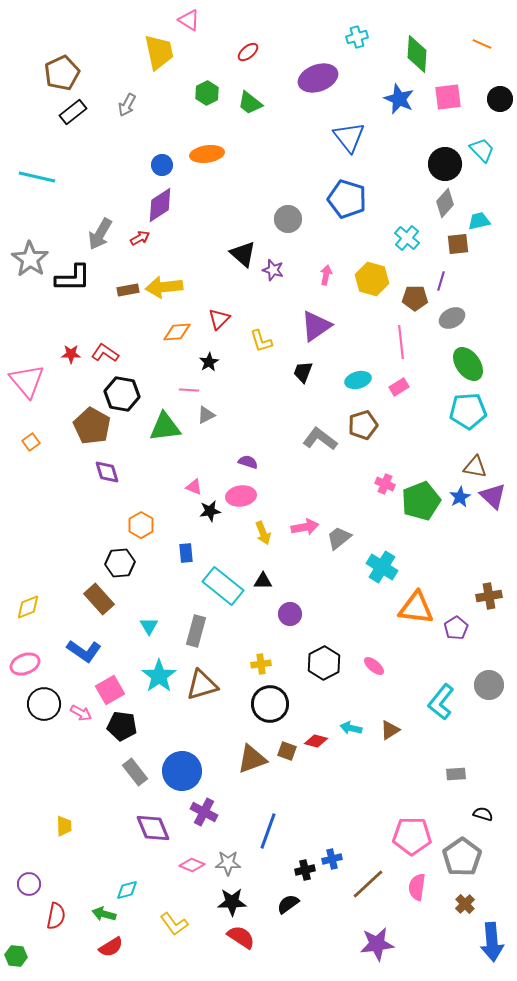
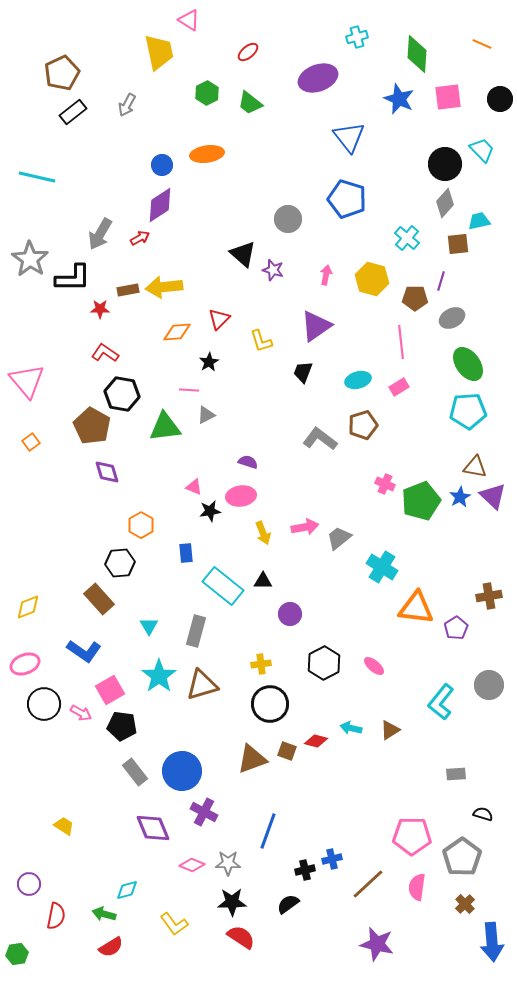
red star at (71, 354): moved 29 px right, 45 px up
yellow trapezoid at (64, 826): rotated 55 degrees counterclockwise
purple star at (377, 944): rotated 20 degrees clockwise
green hexagon at (16, 956): moved 1 px right, 2 px up; rotated 15 degrees counterclockwise
